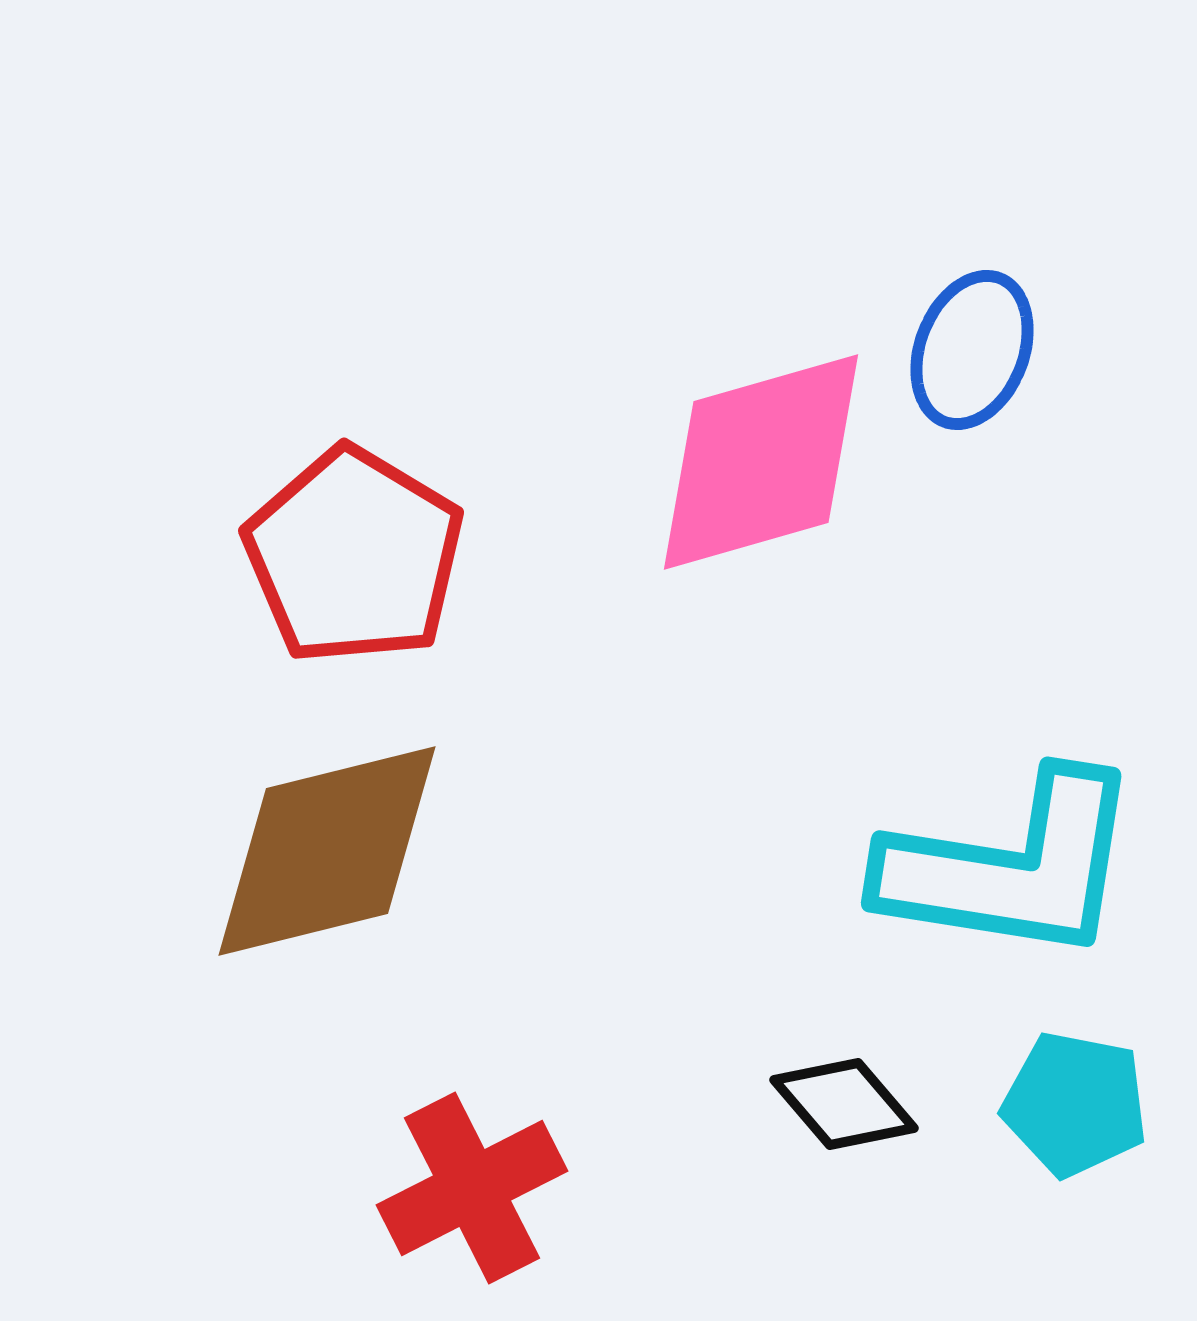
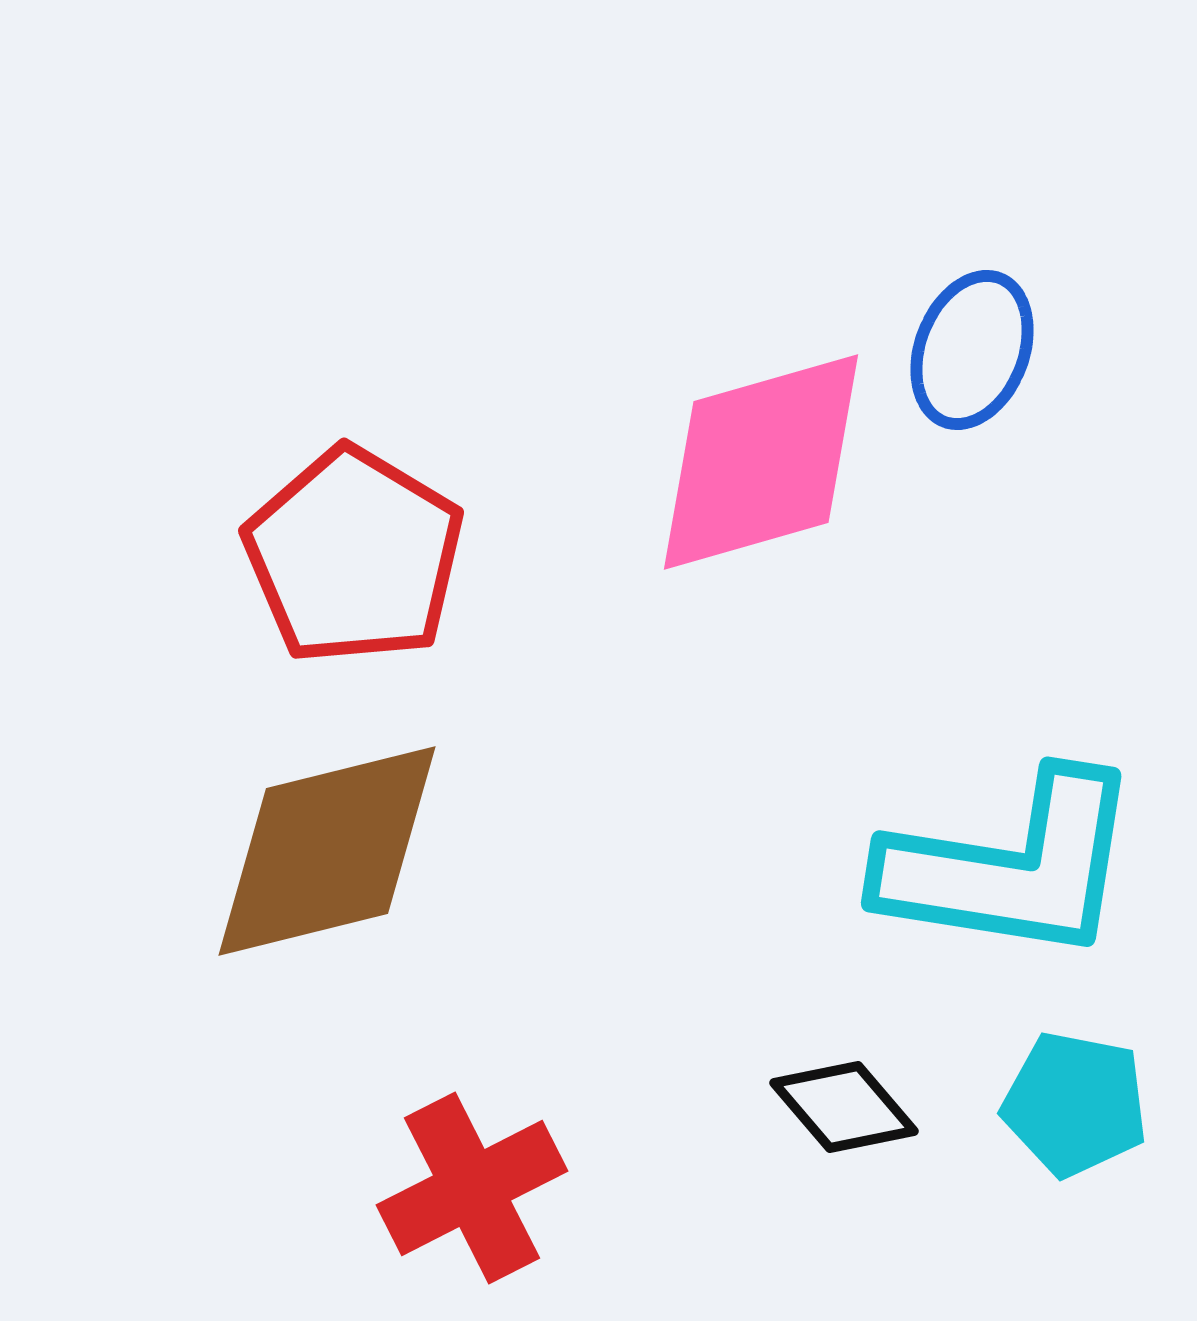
black diamond: moved 3 px down
